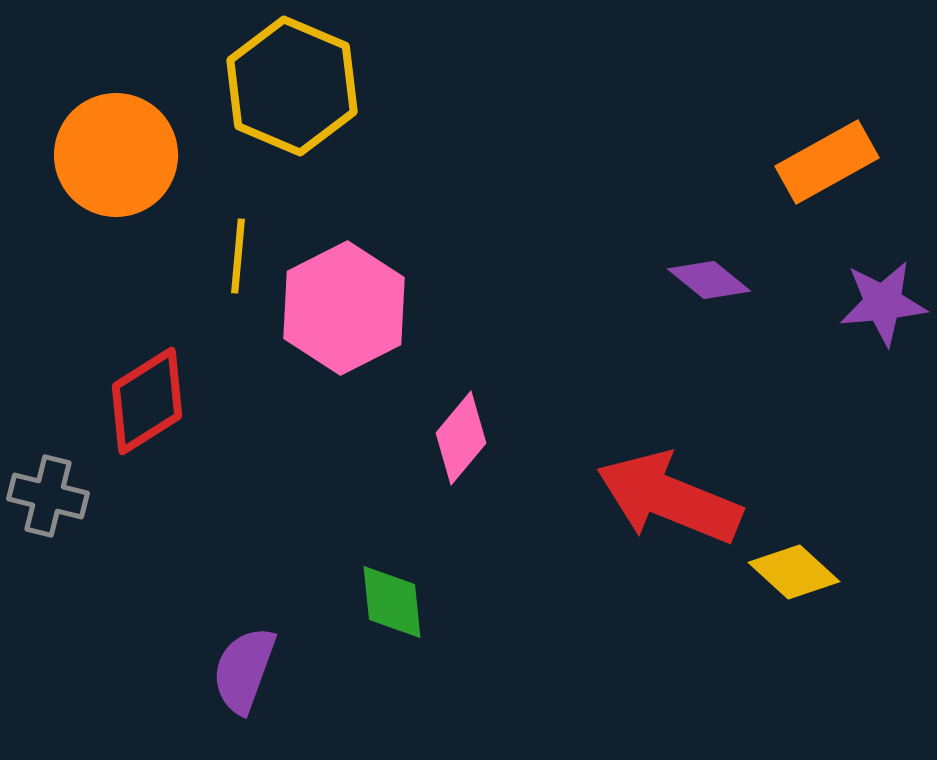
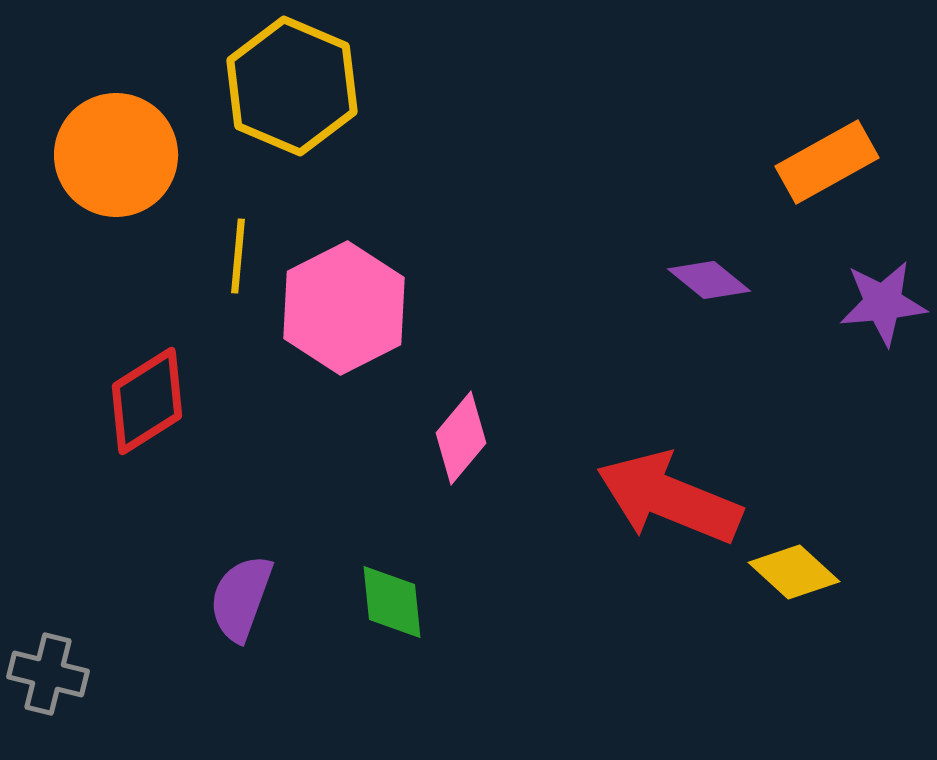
gray cross: moved 178 px down
purple semicircle: moved 3 px left, 72 px up
